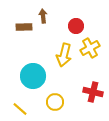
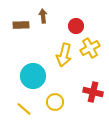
brown rectangle: moved 3 px left, 2 px up
yellow line: moved 4 px right
